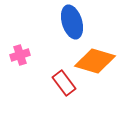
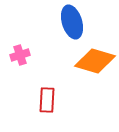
red rectangle: moved 17 px left, 17 px down; rotated 40 degrees clockwise
